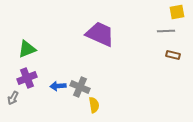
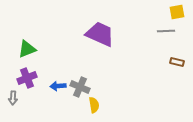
brown rectangle: moved 4 px right, 7 px down
gray arrow: rotated 24 degrees counterclockwise
